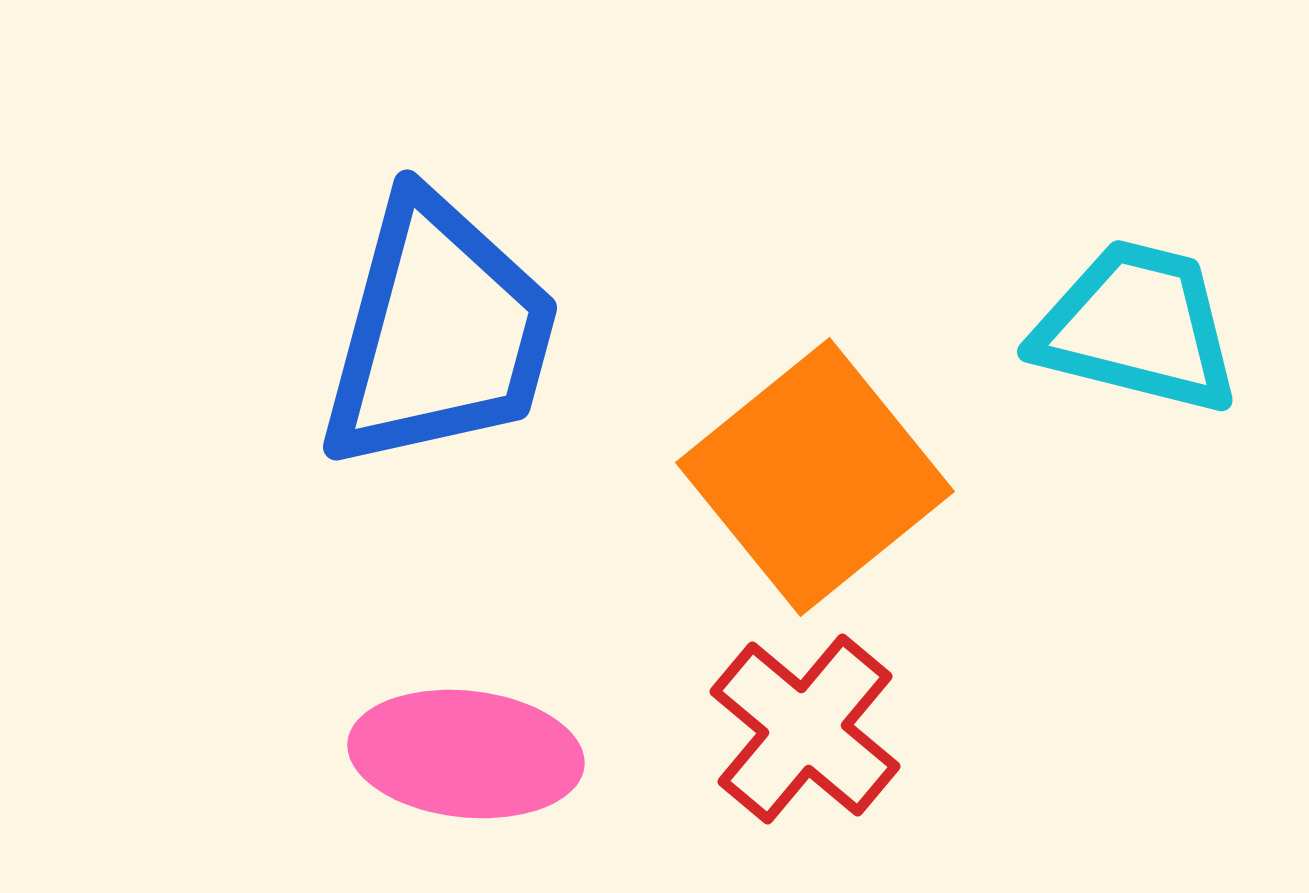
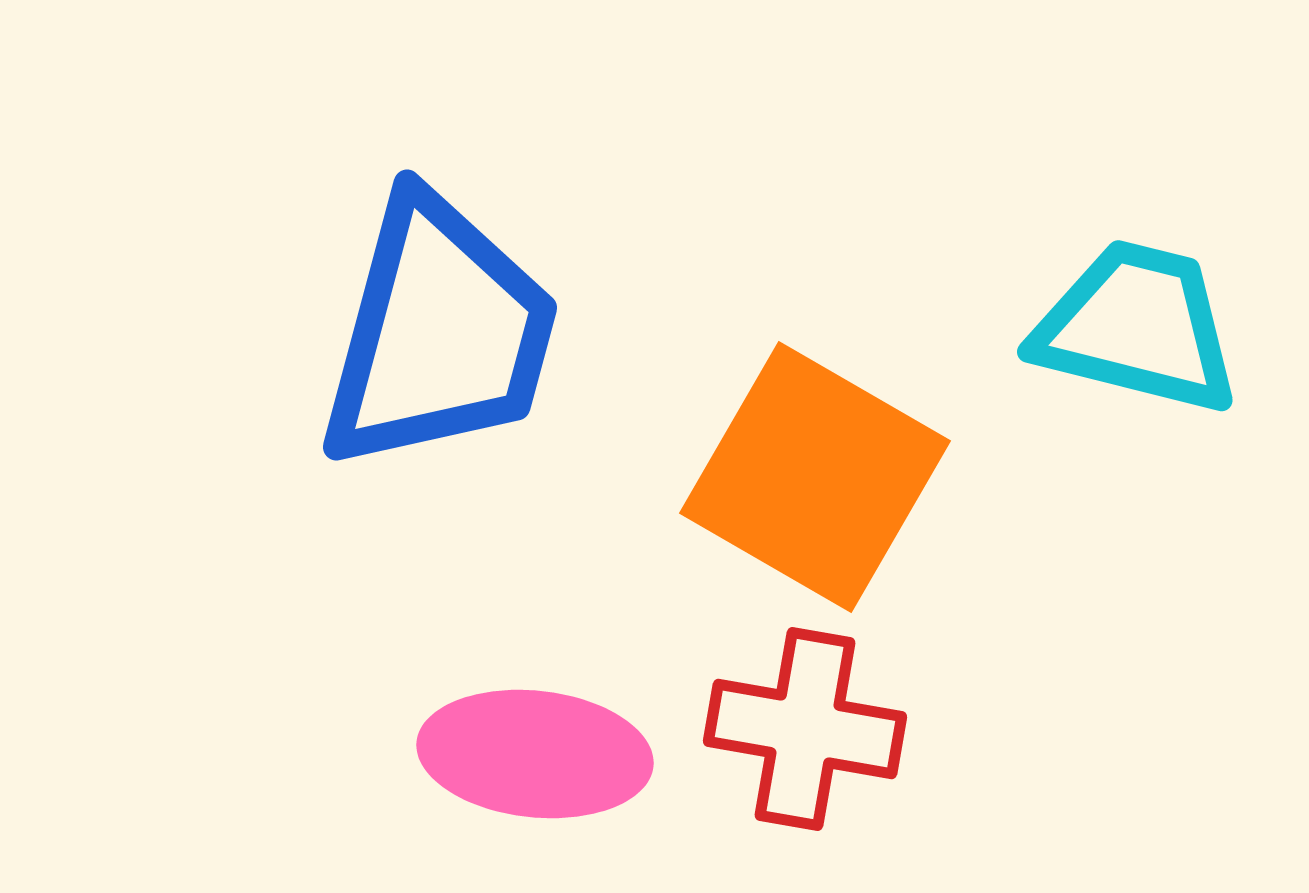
orange square: rotated 21 degrees counterclockwise
red cross: rotated 30 degrees counterclockwise
pink ellipse: moved 69 px right
